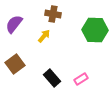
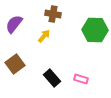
pink rectangle: rotated 48 degrees clockwise
